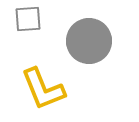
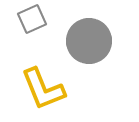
gray square: moved 4 px right; rotated 20 degrees counterclockwise
